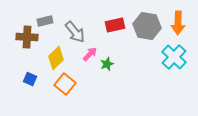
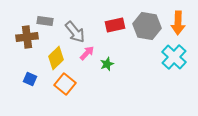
gray rectangle: rotated 21 degrees clockwise
brown cross: rotated 10 degrees counterclockwise
pink arrow: moved 3 px left, 1 px up
